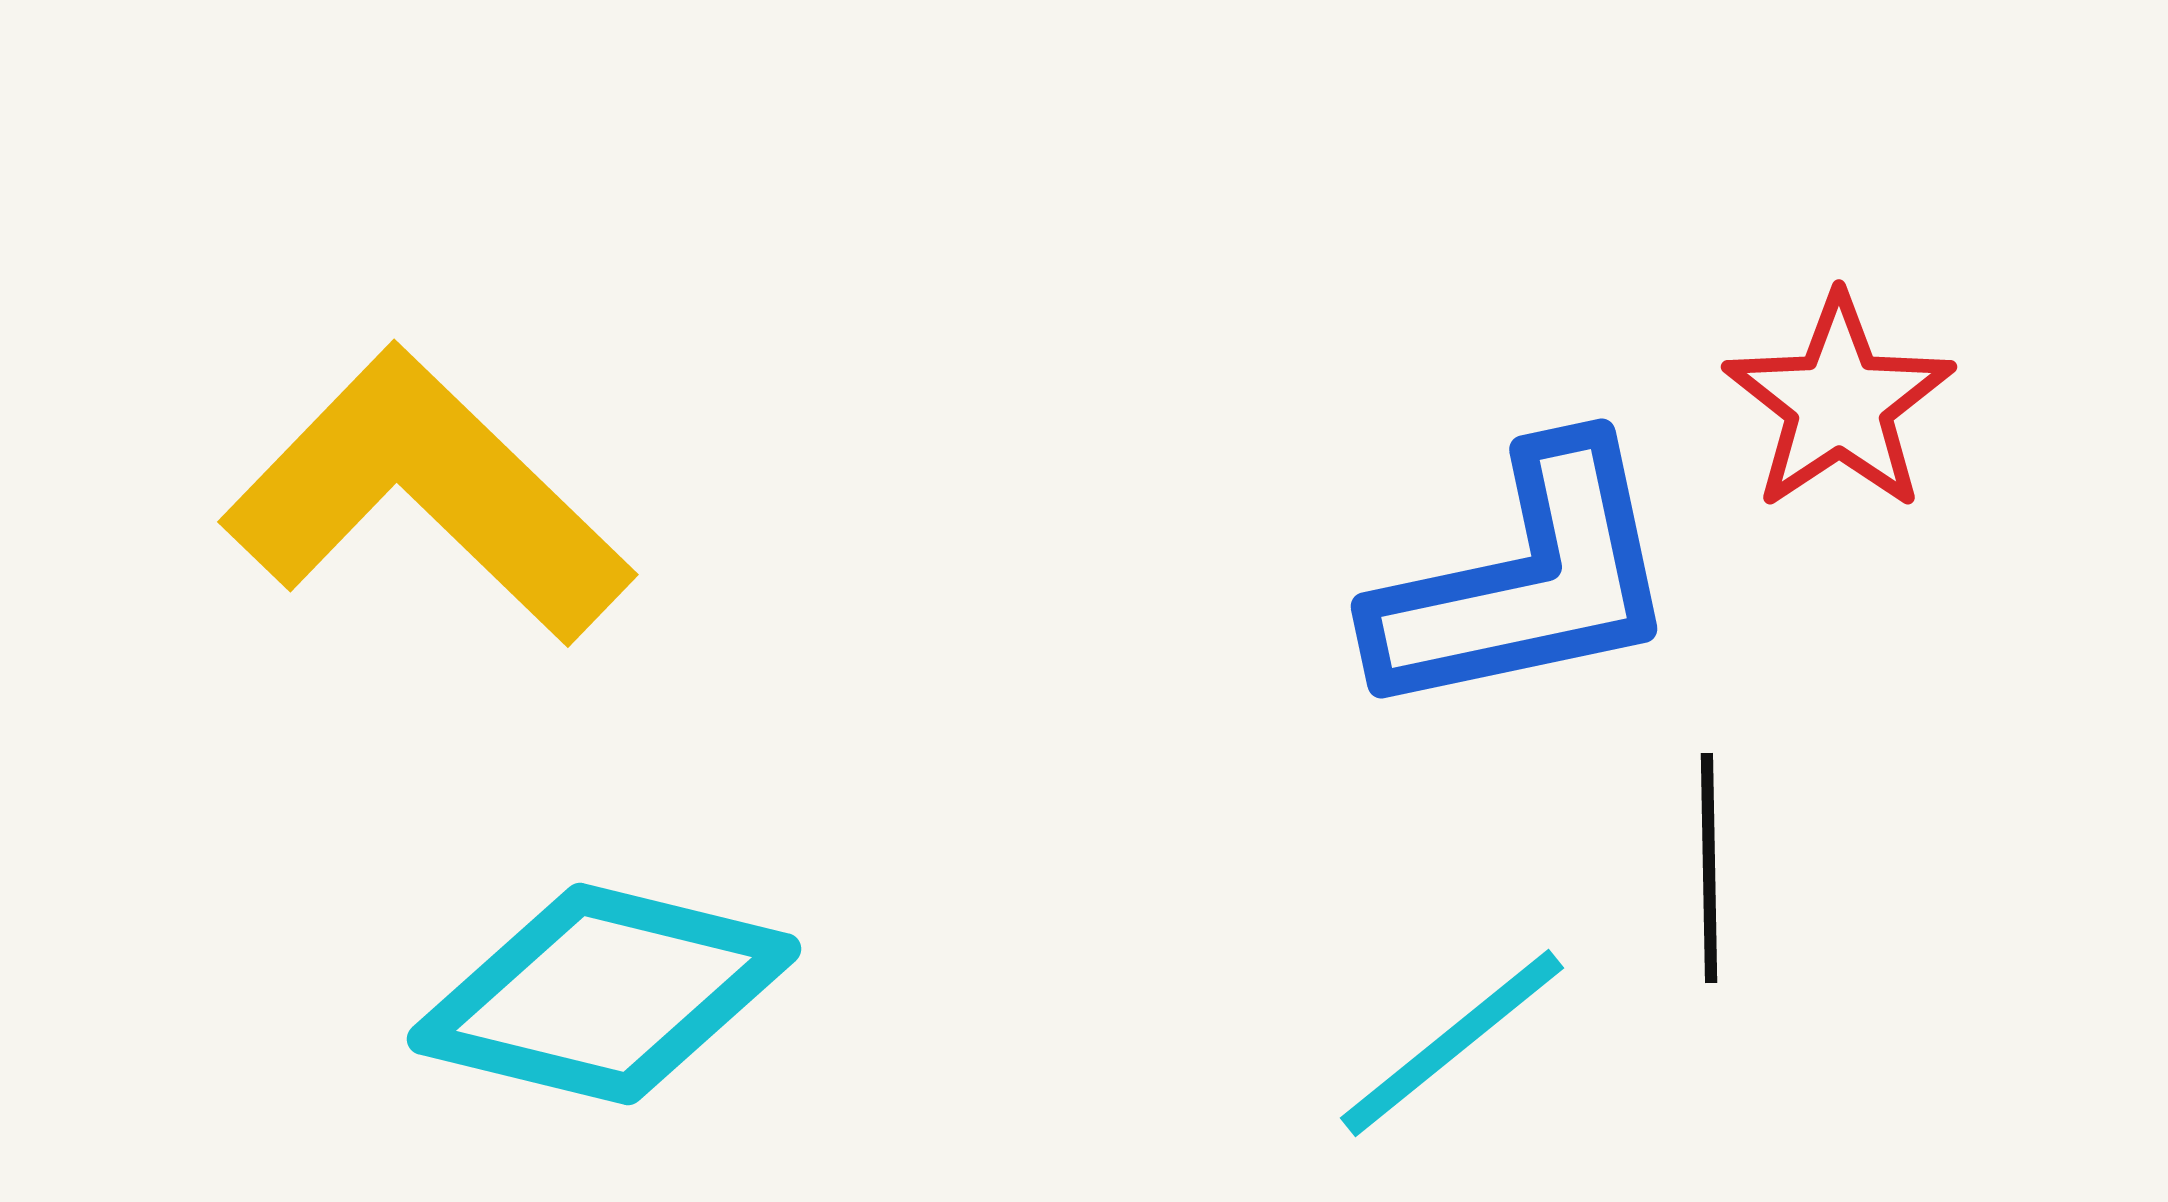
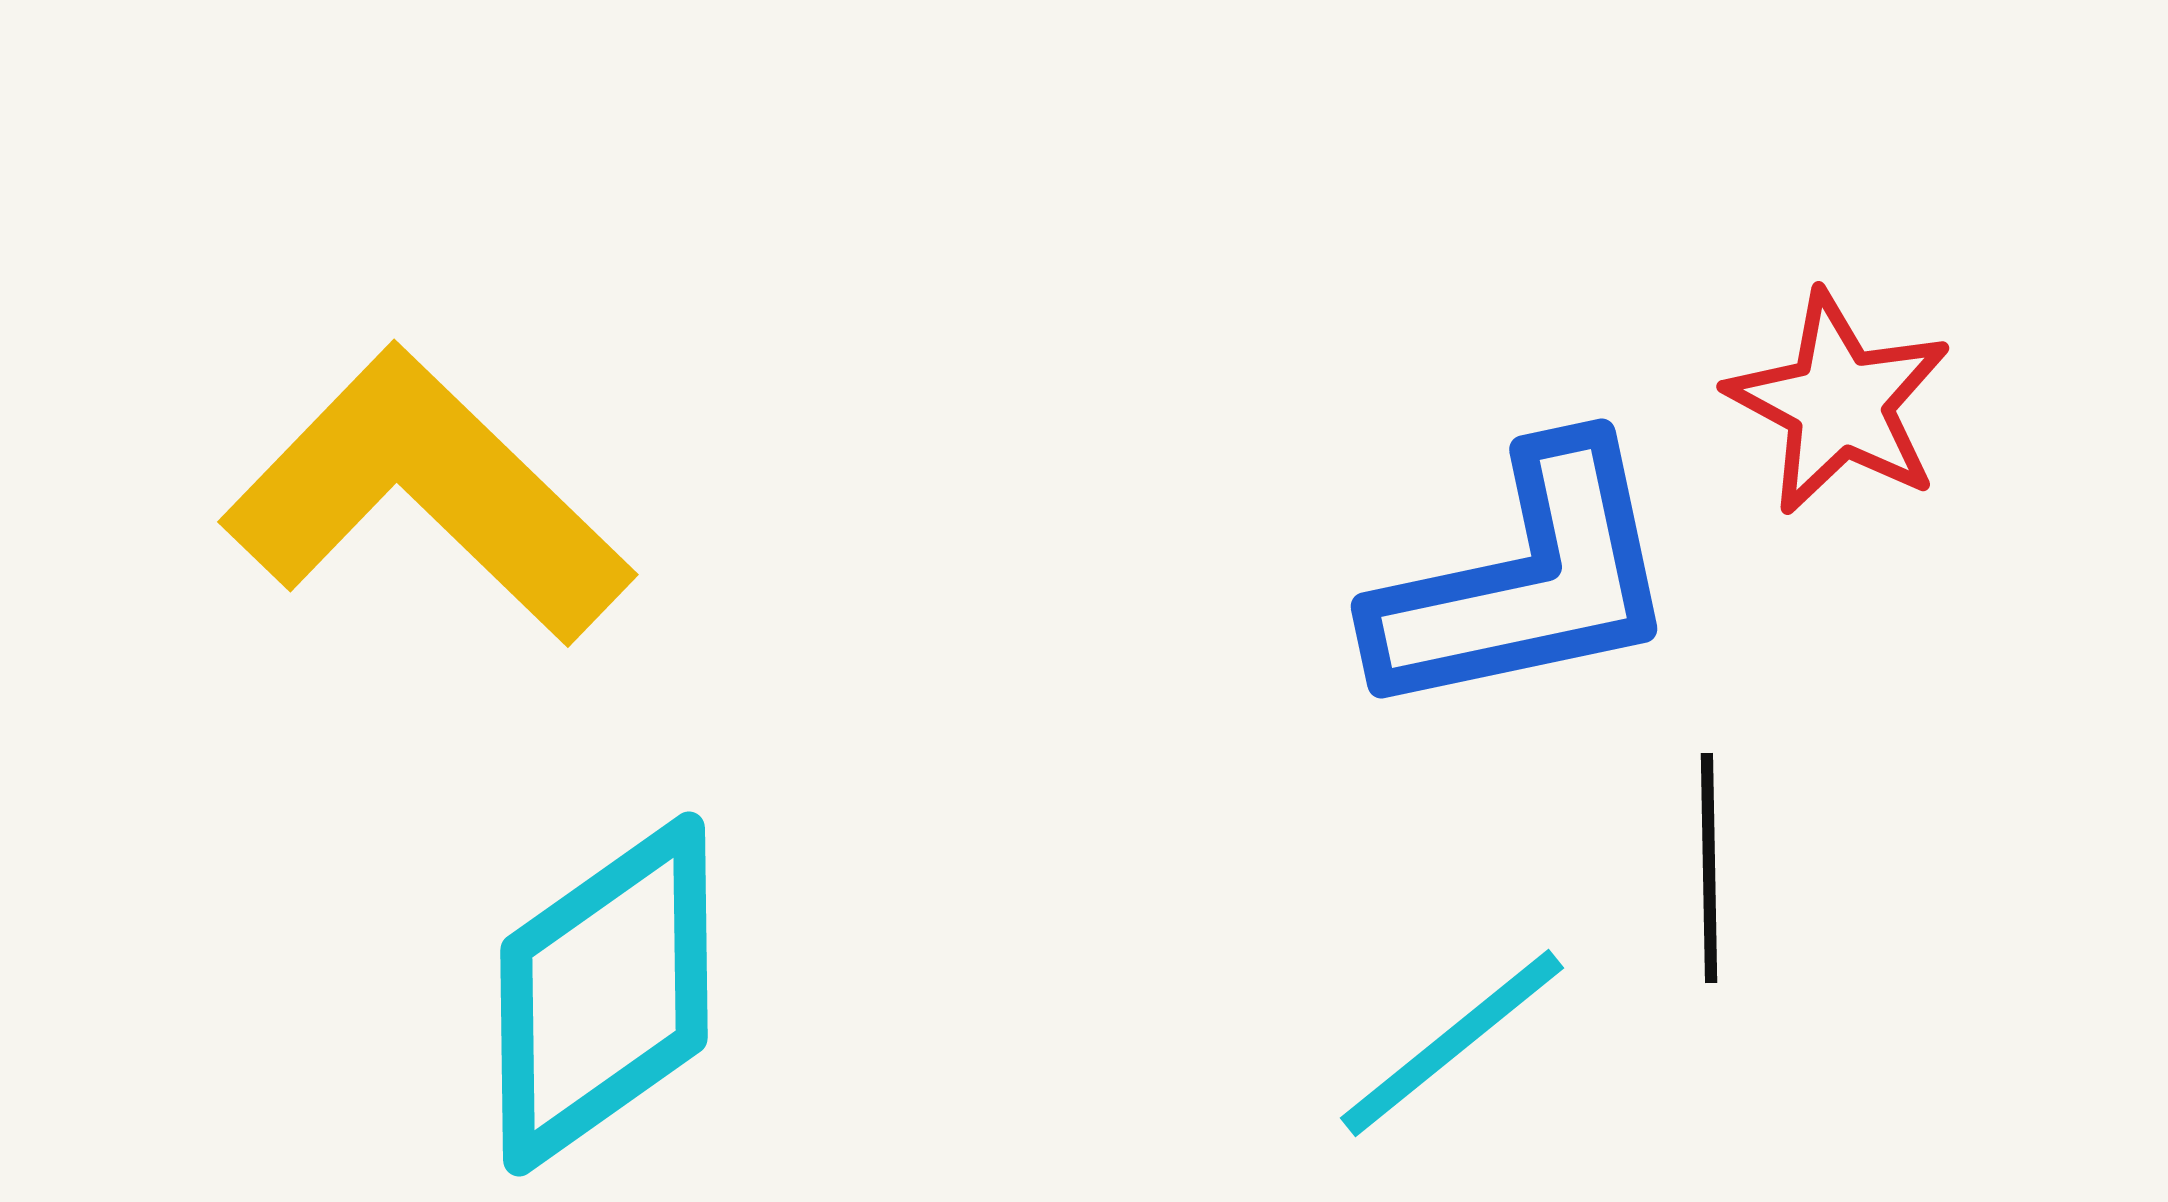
red star: rotated 10 degrees counterclockwise
cyan diamond: rotated 49 degrees counterclockwise
